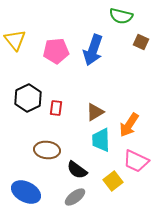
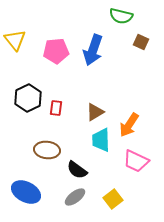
yellow square: moved 18 px down
